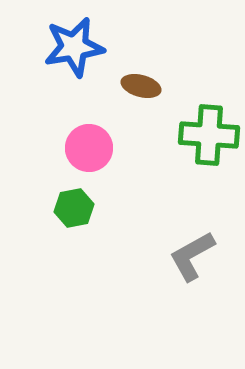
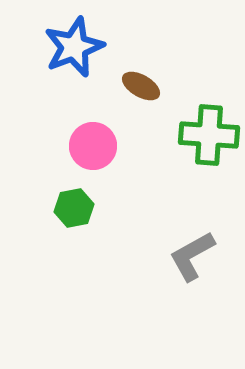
blue star: rotated 12 degrees counterclockwise
brown ellipse: rotated 15 degrees clockwise
pink circle: moved 4 px right, 2 px up
